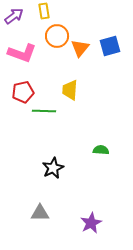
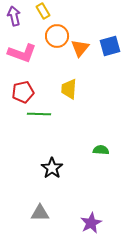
yellow rectangle: moved 1 px left; rotated 21 degrees counterclockwise
purple arrow: rotated 66 degrees counterclockwise
yellow trapezoid: moved 1 px left, 1 px up
green line: moved 5 px left, 3 px down
black star: moved 1 px left; rotated 10 degrees counterclockwise
